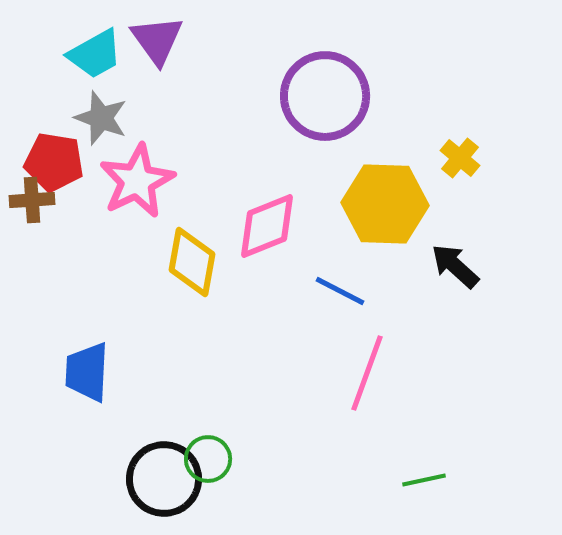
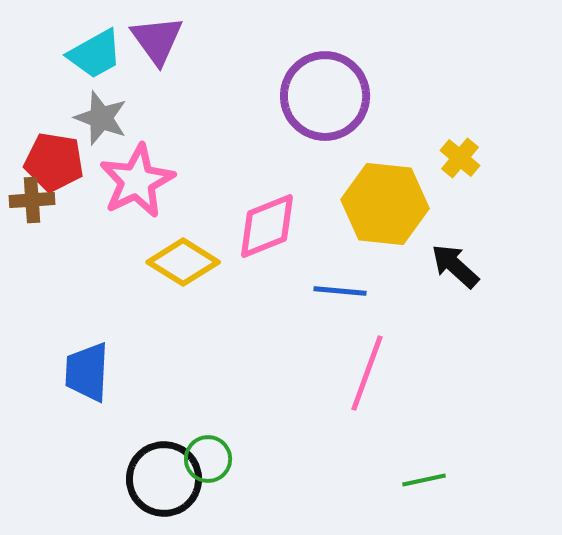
yellow hexagon: rotated 4 degrees clockwise
yellow diamond: moved 9 px left; rotated 68 degrees counterclockwise
blue line: rotated 22 degrees counterclockwise
